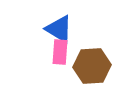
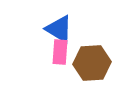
brown hexagon: moved 3 px up
